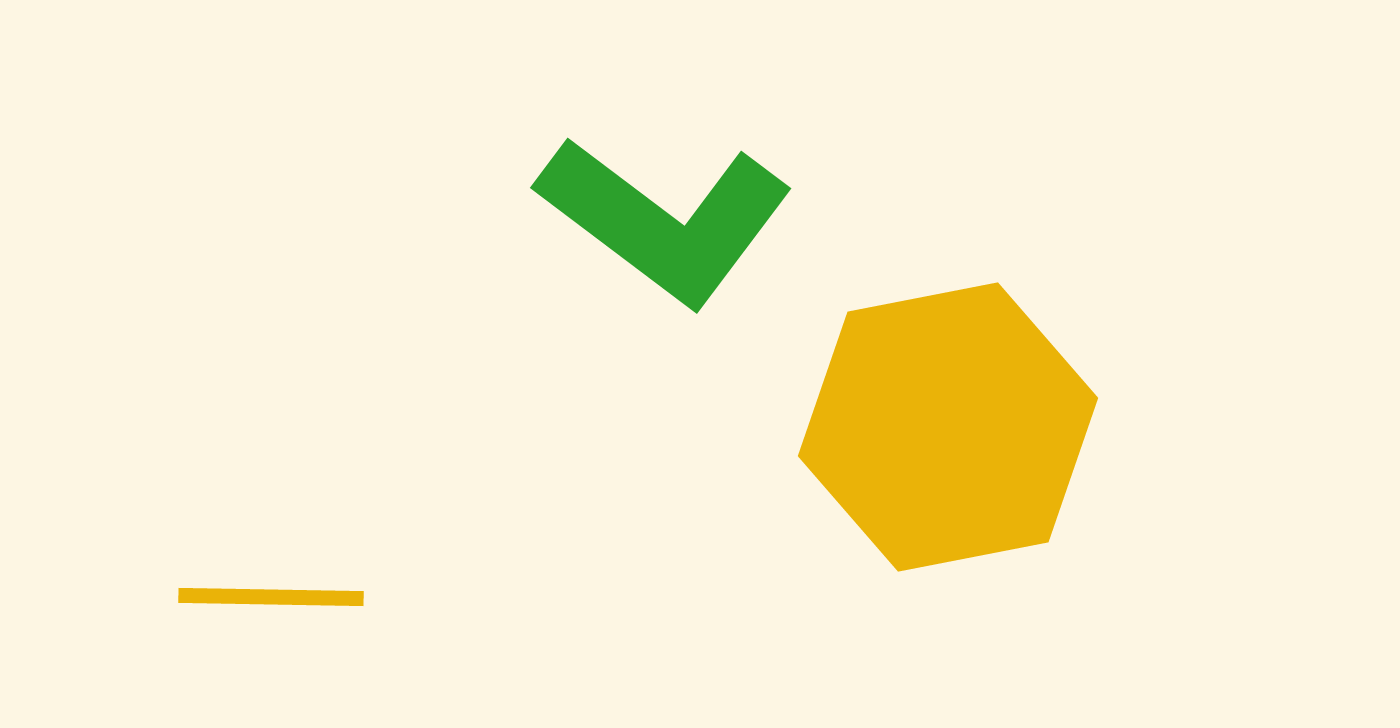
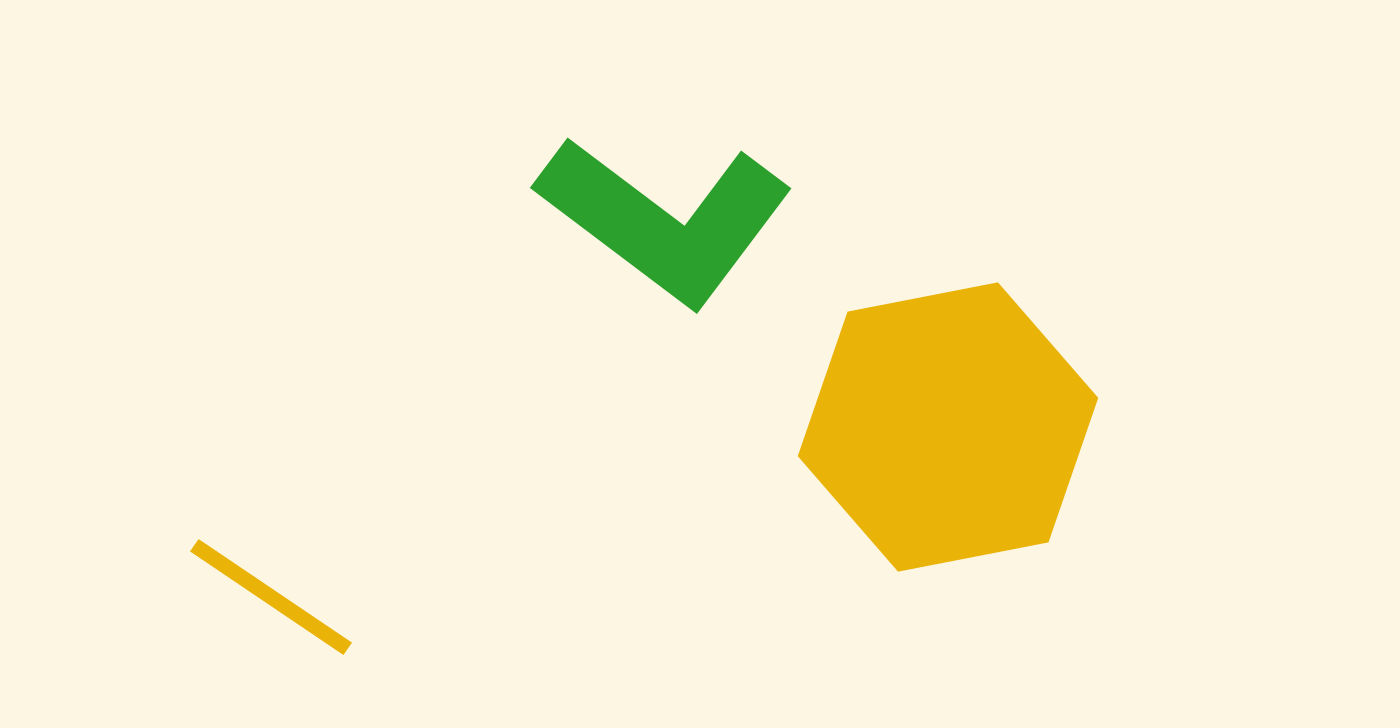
yellow line: rotated 33 degrees clockwise
